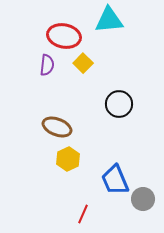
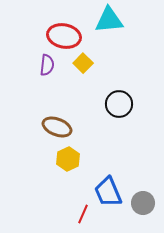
blue trapezoid: moved 7 px left, 12 px down
gray circle: moved 4 px down
